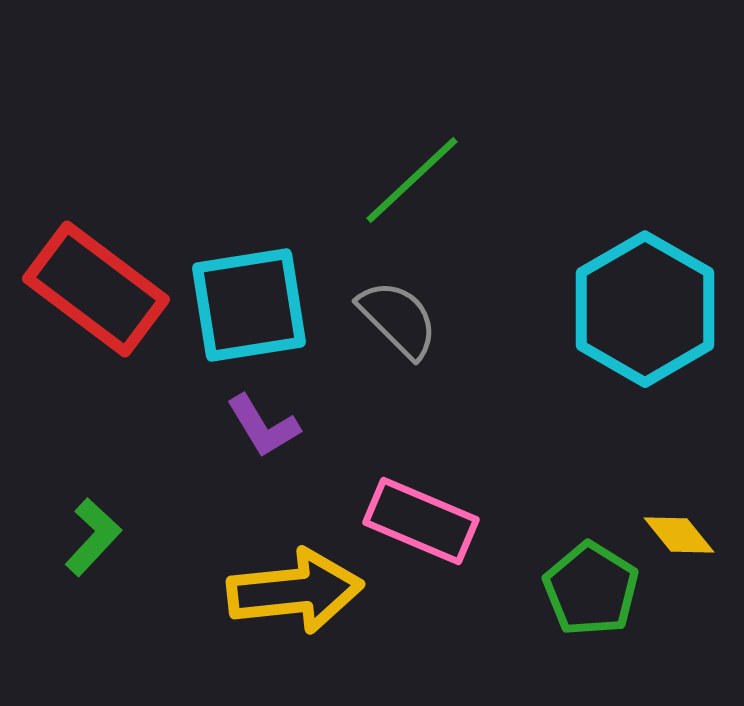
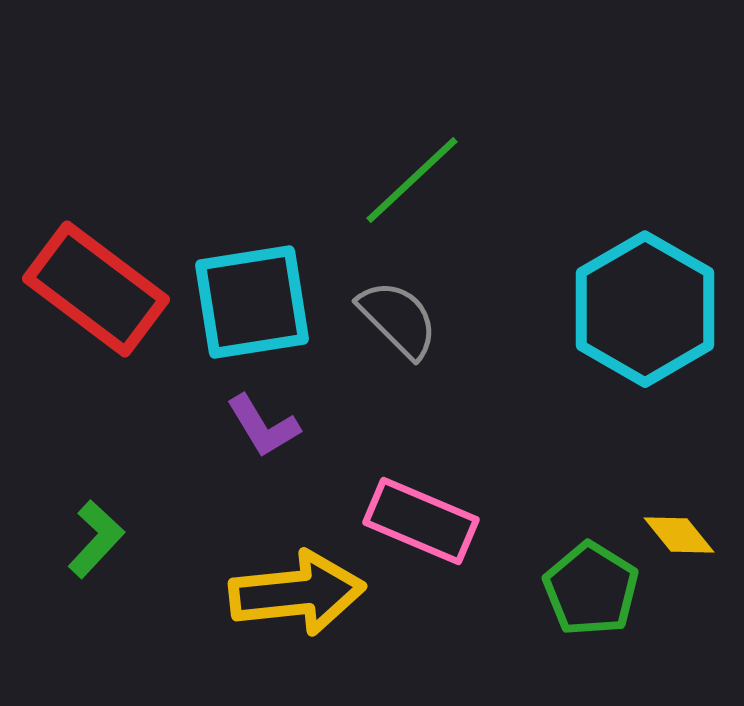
cyan square: moved 3 px right, 3 px up
green L-shape: moved 3 px right, 2 px down
yellow arrow: moved 2 px right, 2 px down
